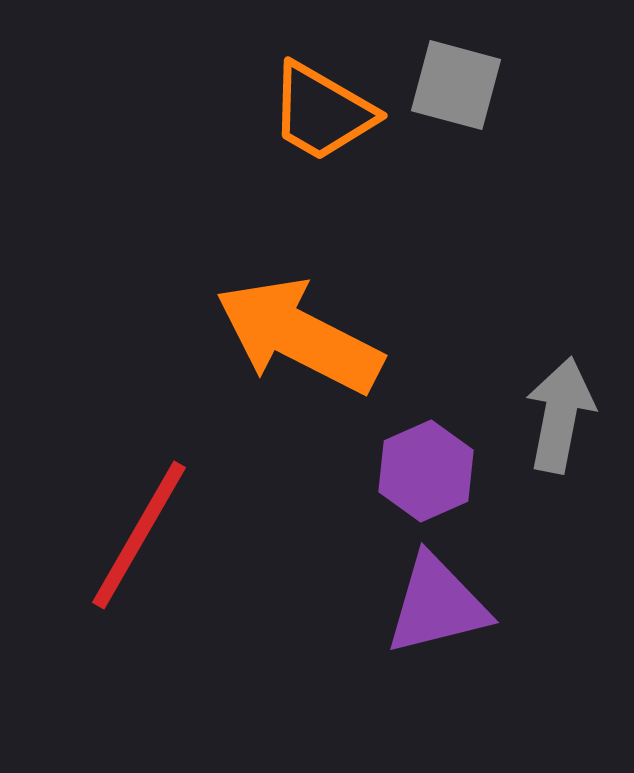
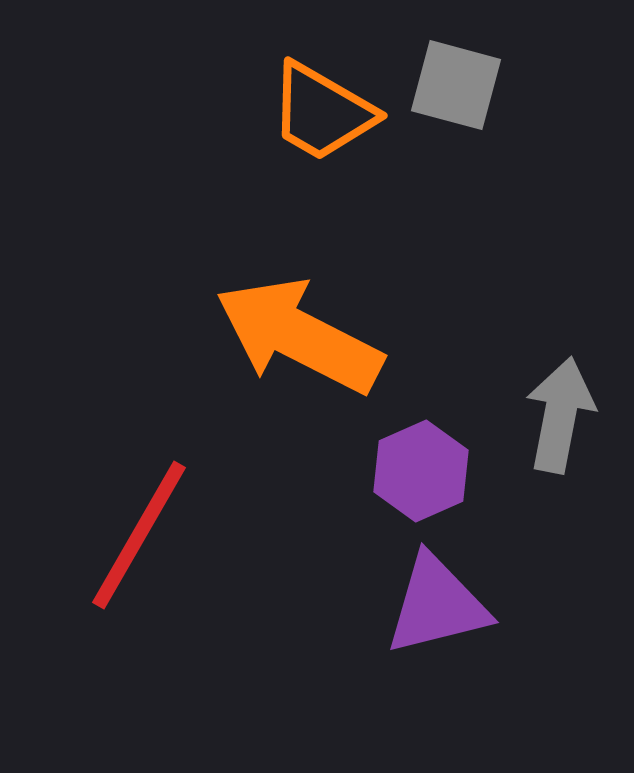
purple hexagon: moved 5 px left
